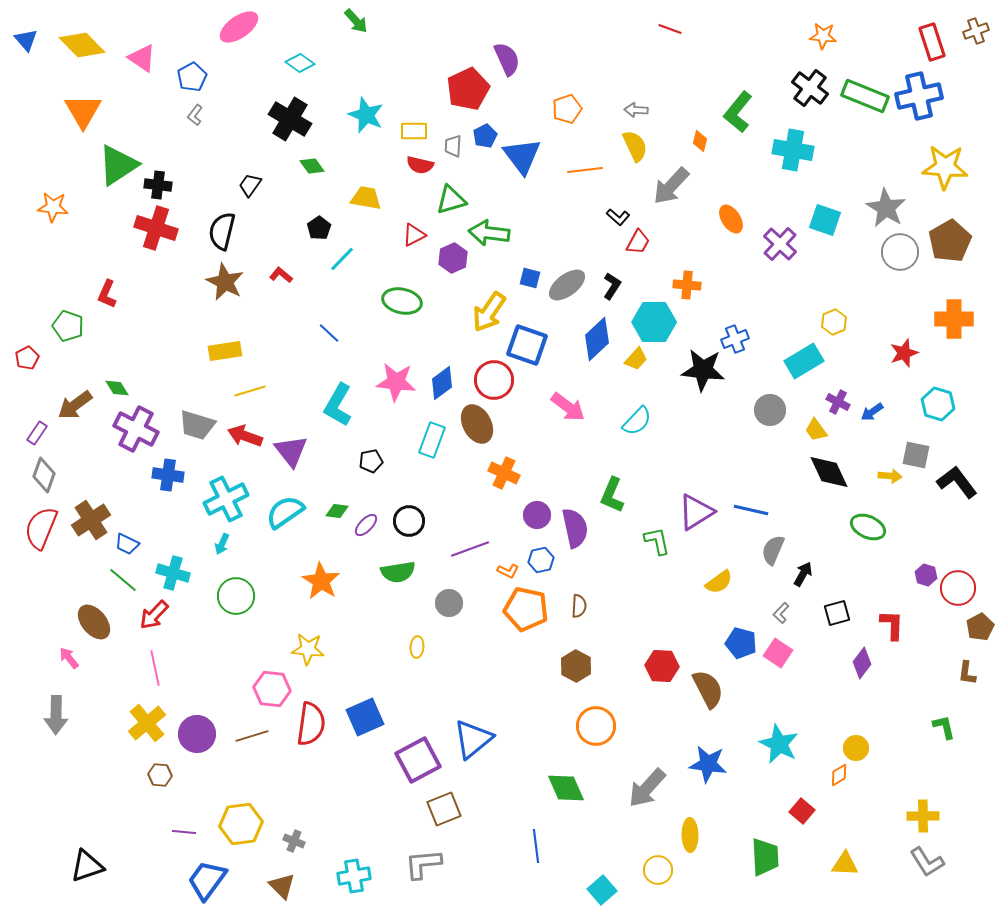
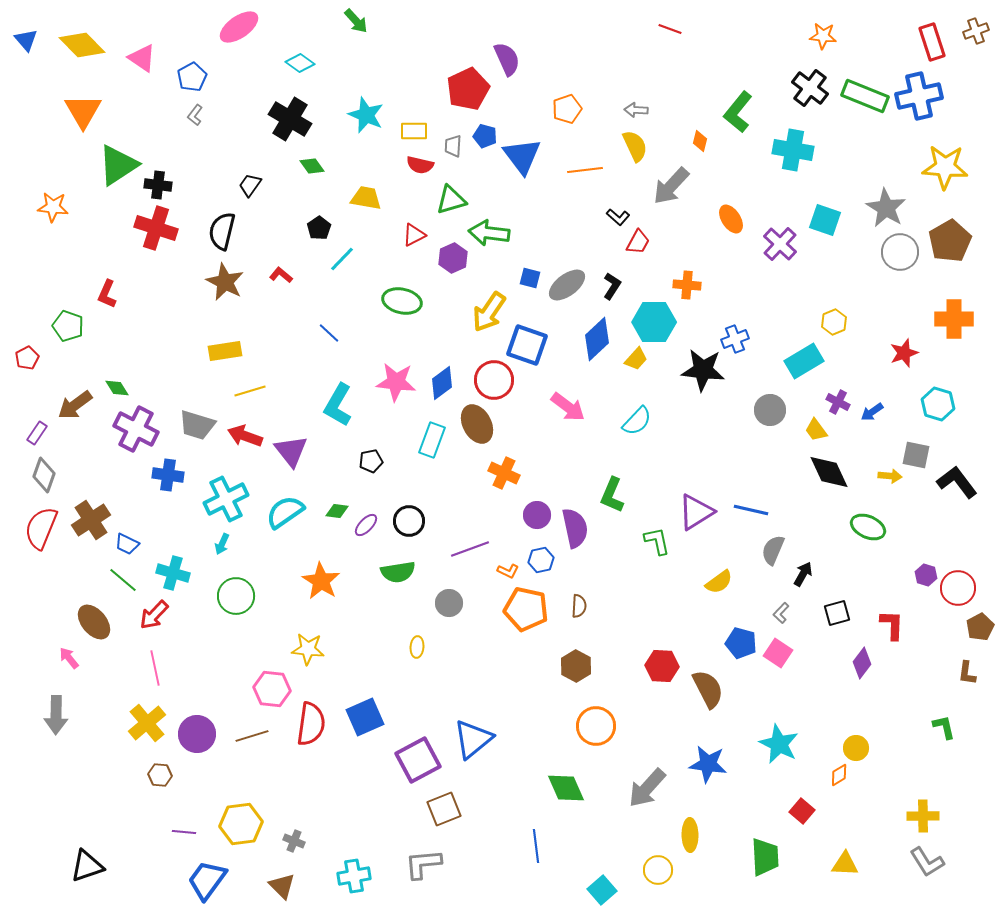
blue pentagon at (485, 136): rotated 30 degrees counterclockwise
